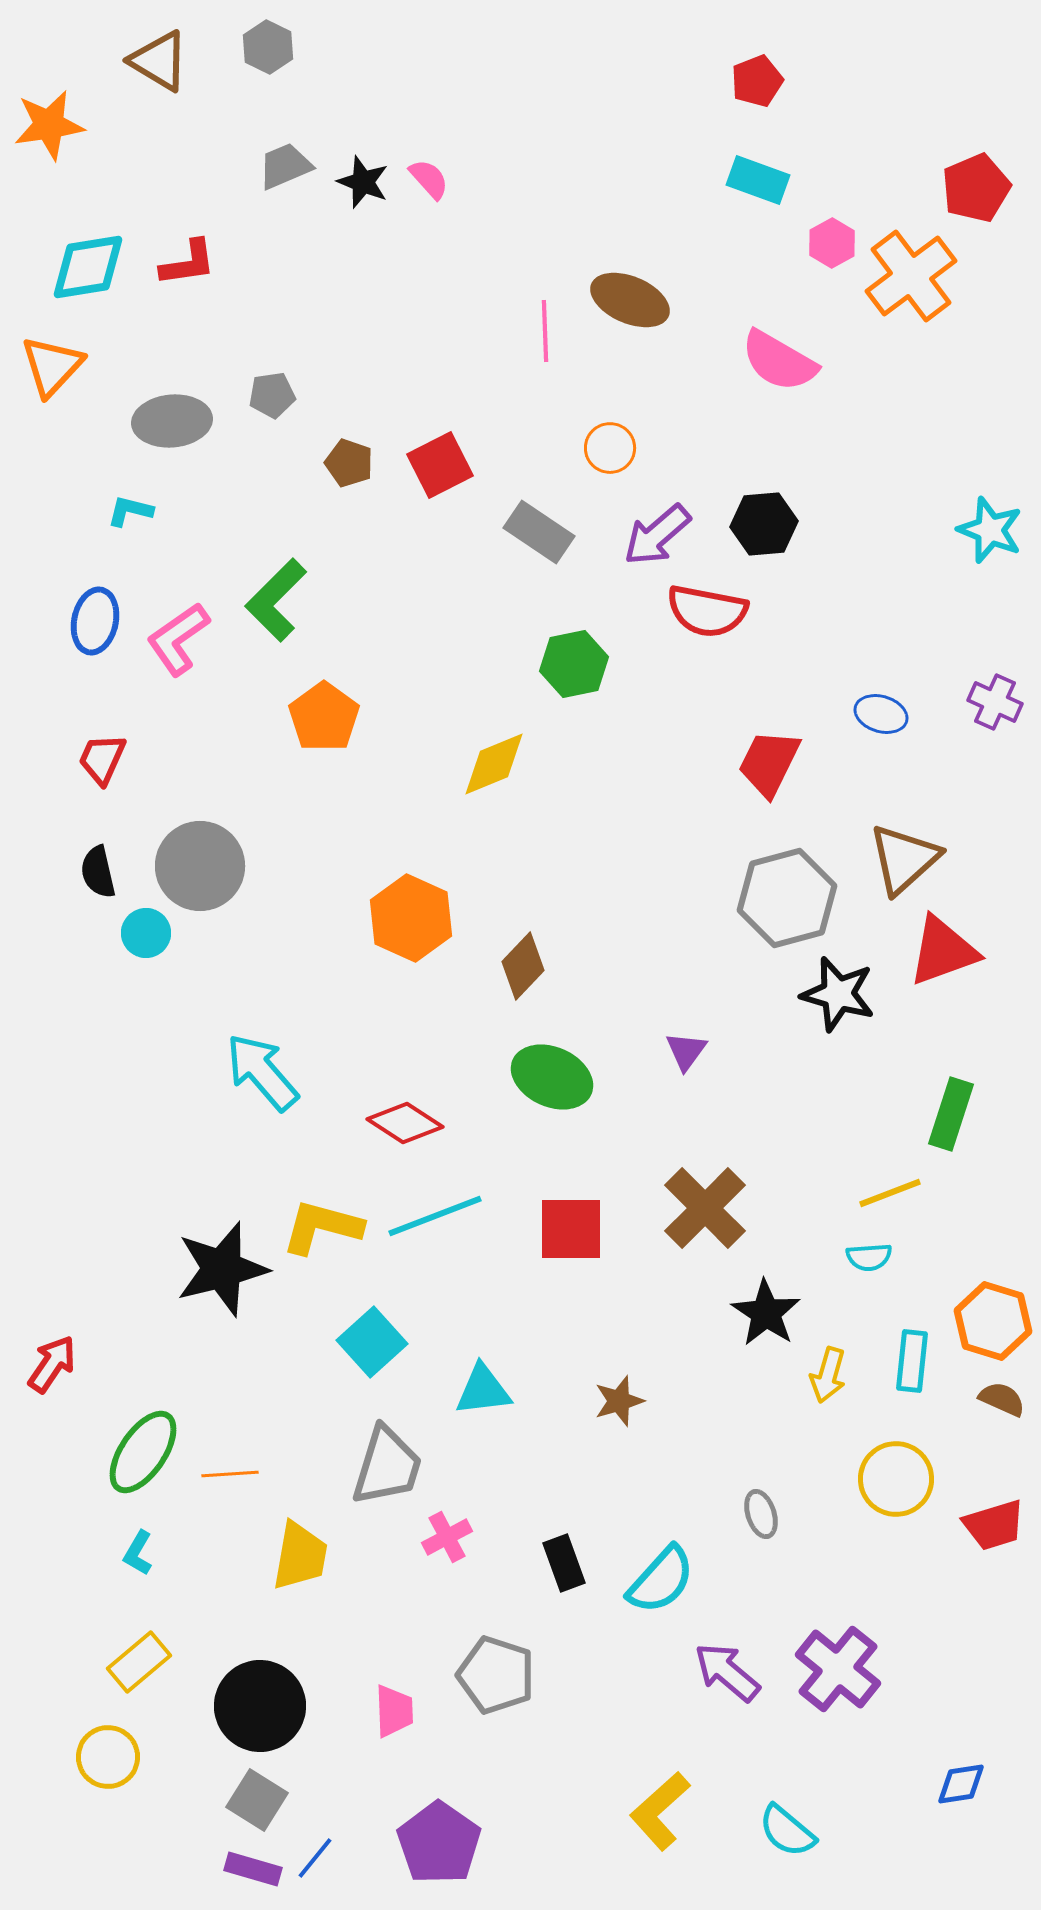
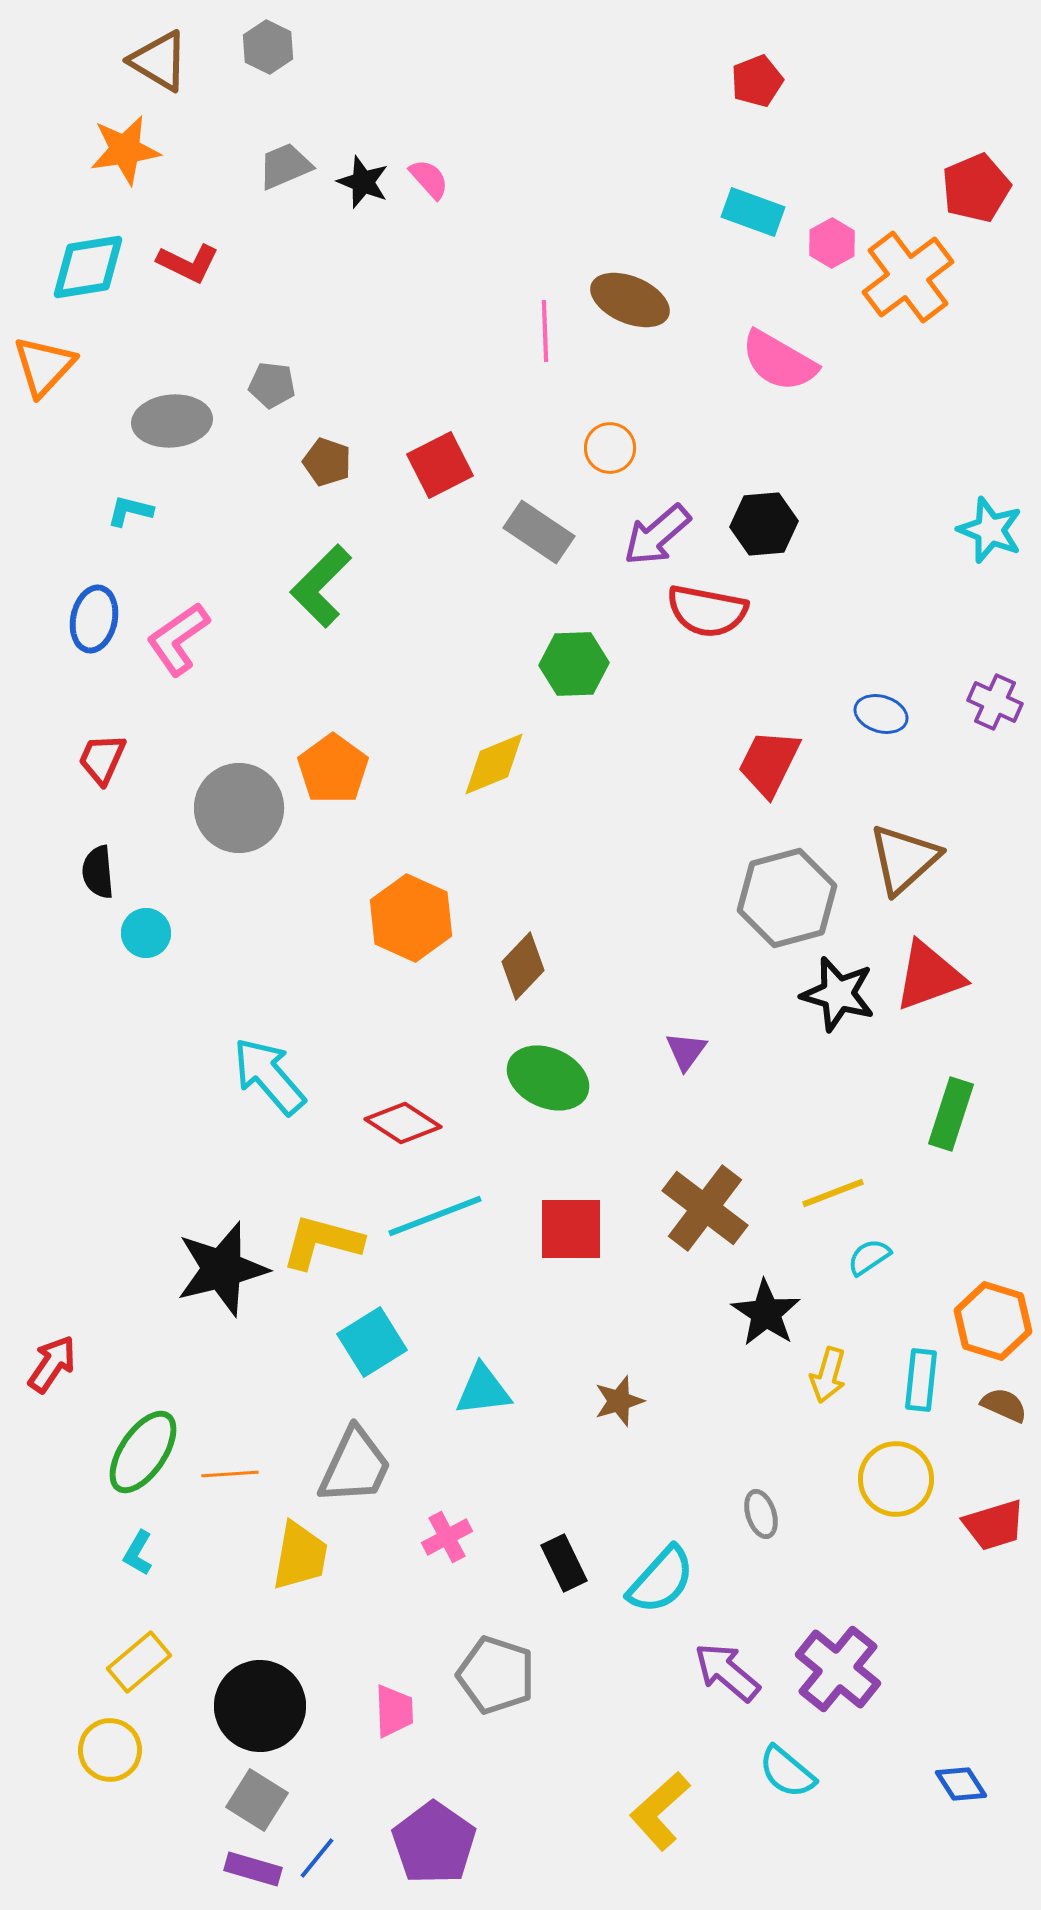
orange star at (49, 125): moved 76 px right, 25 px down
cyan rectangle at (758, 180): moved 5 px left, 32 px down
red L-shape at (188, 263): rotated 34 degrees clockwise
orange cross at (911, 276): moved 3 px left, 1 px down
orange triangle at (52, 366): moved 8 px left
gray pentagon at (272, 395): moved 10 px up; rotated 15 degrees clockwise
brown pentagon at (349, 463): moved 22 px left, 1 px up
green L-shape at (276, 600): moved 45 px right, 14 px up
blue ellipse at (95, 621): moved 1 px left, 2 px up
green hexagon at (574, 664): rotated 10 degrees clockwise
orange pentagon at (324, 717): moved 9 px right, 52 px down
gray circle at (200, 866): moved 39 px right, 58 px up
black semicircle at (98, 872): rotated 8 degrees clockwise
red triangle at (943, 951): moved 14 px left, 25 px down
cyan arrow at (262, 1072): moved 7 px right, 4 px down
green ellipse at (552, 1077): moved 4 px left, 1 px down
red diamond at (405, 1123): moved 2 px left
yellow line at (890, 1193): moved 57 px left
brown cross at (705, 1208): rotated 8 degrees counterclockwise
yellow L-shape at (322, 1227): moved 15 px down
cyan semicircle at (869, 1257): rotated 150 degrees clockwise
cyan square at (372, 1342): rotated 10 degrees clockwise
cyan rectangle at (912, 1361): moved 9 px right, 19 px down
brown semicircle at (1002, 1399): moved 2 px right, 6 px down
gray trapezoid at (387, 1466): moved 32 px left; rotated 8 degrees clockwise
black rectangle at (564, 1563): rotated 6 degrees counterclockwise
yellow circle at (108, 1757): moved 2 px right, 7 px up
blue diamond at (961, 1784): rotated 66 degrees clockwise
cyan semicircle at (787, 1831): moved 59 px up
purple pentagon at (439, 1843): moved 5 px left
blue line at (315, 1858): moved 2 px right
